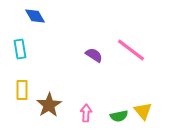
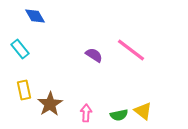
cyan rectangle: rotated 30 degrees counterclockwise
yellow rectangle: moved 2 px right; rotated 12 degrees counterclockwise
brown star: moved 1 px right, 1 px up
yellow triangle: rotated 12 degrees counterclockwise
green semicircle: moved 1 px up
